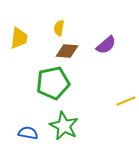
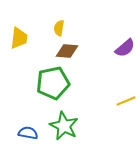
purple semicircle: moved 19 px right, 3 px down
